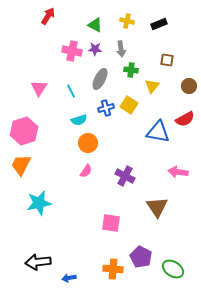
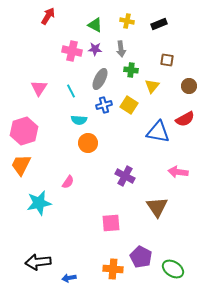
blue cross: moved 2 px left, 3 px up
cyan semicircle: rotated 21 degrees clockwise
pink semicircle: moved 18 px left, 11 px down
pink square: rotated 12 degrees counterclockwise
